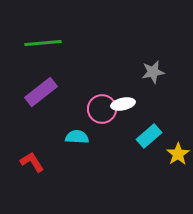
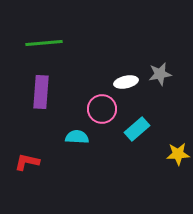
green line: moved 1 px right
gray star: moved 7 px right, 2 px down
purple rectangle: rotated 48 degrees counterclockwise
white ellipse: moved 3 px right, 22 px up
cyan rectangle: moved 12 px left, 7 px up
yellow star: rotated 30 degrees clockwise
red L-shape: moved 5 px left; rotated 45 degrees counterclockwise
